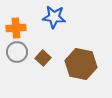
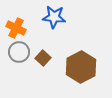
orange cross: rotated 30 degrees clockwise
gray circle: moved 2 px right
brown hexagon: moved 3 px down; rotated 20 degrees clockwise
